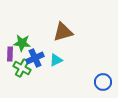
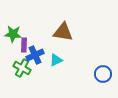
brown triangle: rotated 25 degrees clockwise
green star: moved 9 px left, 9 px up
purple rectangle: moved 14 px right, 9 px up
blue cross: moved 3 px up
blue circle: moved 8 px up
